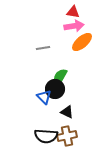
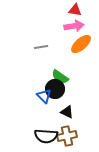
red triangle: moved 2 px right, 2 px up
orange ellipse: moved 1 px left, 2 px down
gray line: moved 2 px left, 1 px up
green semicircle: rotated 84 degrees counterclockwise
blue triangle: moved 1 px up
